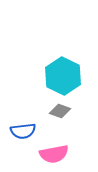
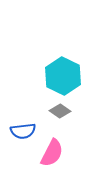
gray diamond: rotated 15 degrees clockwise
pink semicircle: moved 2 px left, 1 px up; rotated 52 degrees counterclockwise
